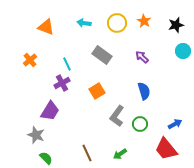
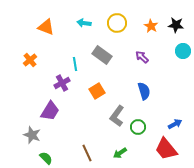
orange star: moved 7 px right, 5 px down
black star: rotated 21 degrees clockwise
cyan line: moved 8 px right; rotated 16 degrees clockwise
green circle: moved 2 px left, 3 px down
gray star: moved 4 px left
green arrow: moved 1 px up
